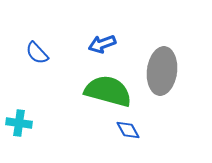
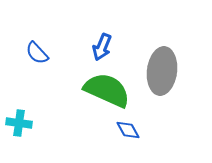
blue arrow: moved 3 px down; rotated 48 degrees counterclockwise
green semicircle: moved 1 px left, 1 px up; rotated 9 degrees clockwise
